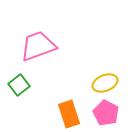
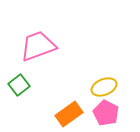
yellow ellipse: moved 1 px left, 4 px down
orange rectangle: rotated 72 degrees clockwise
